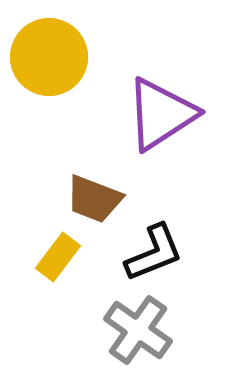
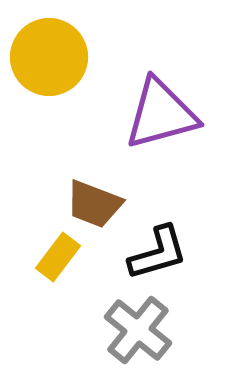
purple triangle: rotated 18 degrees clockwise
brown trapezoid: moved 5 px down
black L-shape: moved 4 px right; rotated 6 degrees clockwise
gray cross: rotated 4 degrees clockwise
